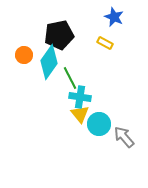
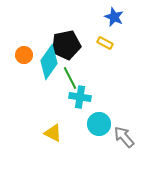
black pentagon: moved 7 px right, 10 px down
yellow triangle: moved 27 px left, 19 px down; rotated 24 degrees counterclockwise
